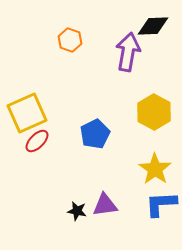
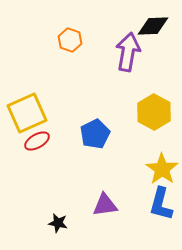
red ellipse: rotated 15 degrees clockwise
yellow star: moved 7 px right
blue L-shape: rotated 72 degrees counterclockwise
black star: moved 19 px left, 12 px down
